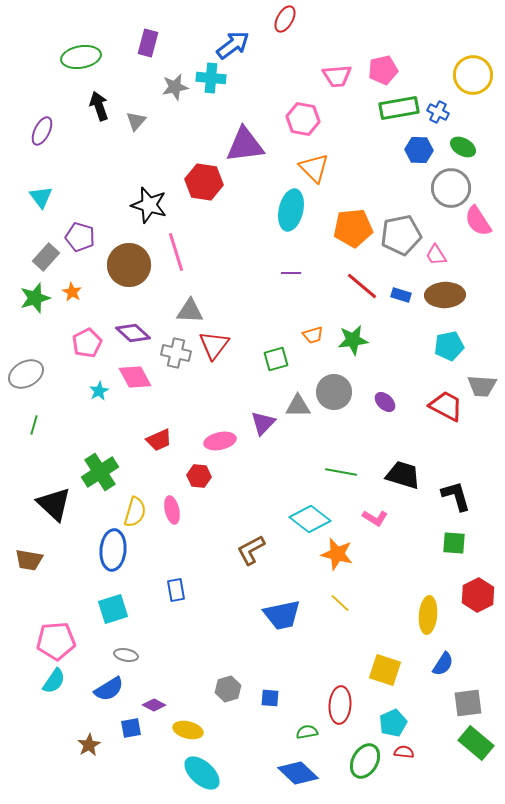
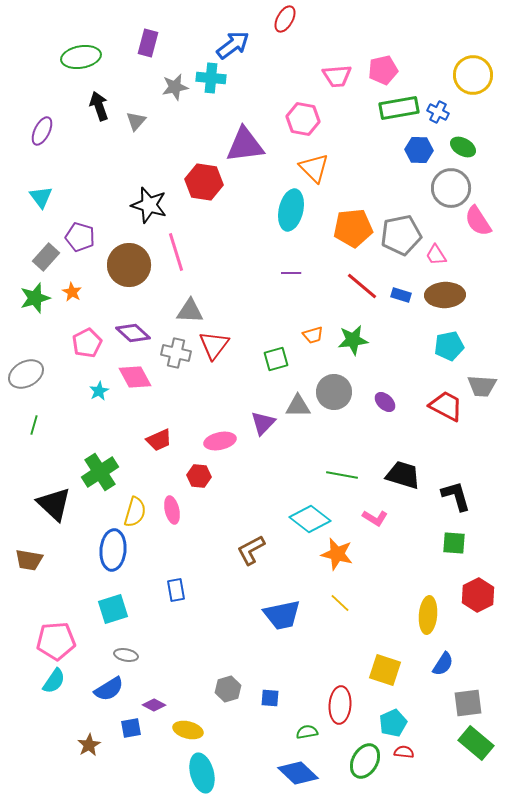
green line at (341, 472): moved 1 px right, 3 px down
cyan ellipse at (202, 773): rotated 33 degrees clockwise
